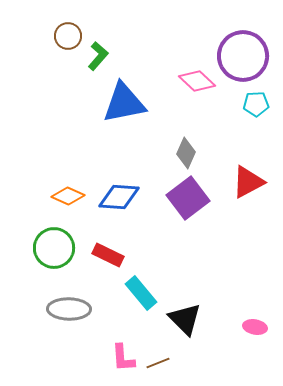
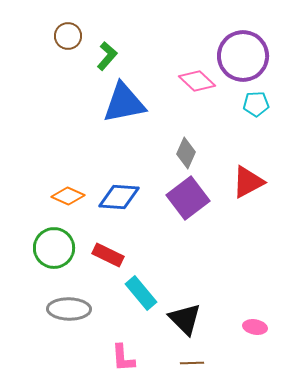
green L-shape: moved 9 px right
brown line: moved 34 px right; rotated 20 degrees clockwise
